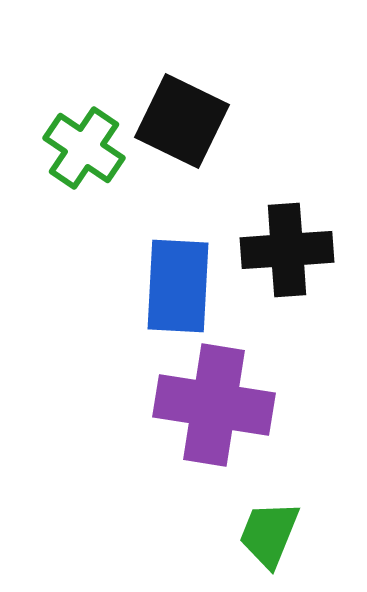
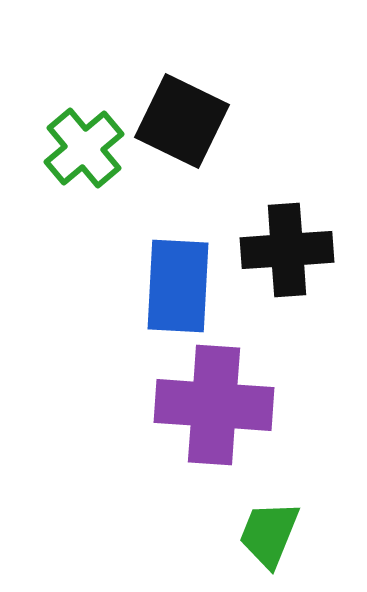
green cross: rotated 16 degrees clockwise
purple cross: rotated 5 degrees counterclockwise
